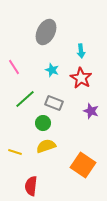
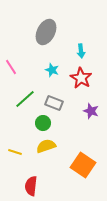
pink line: moved 3 px left
